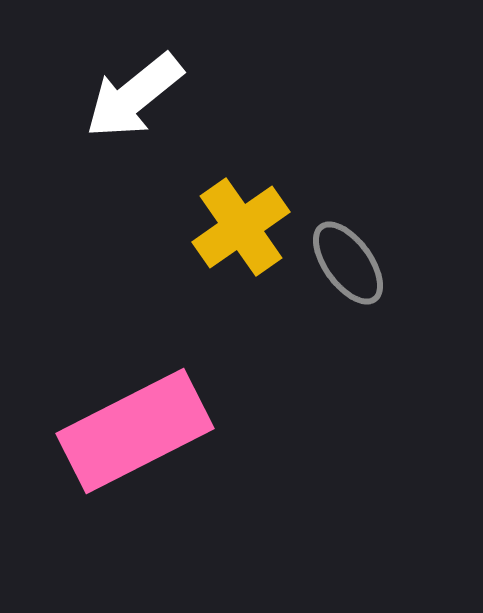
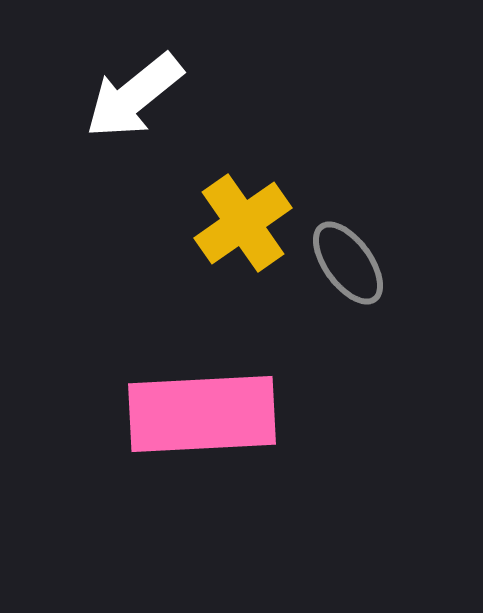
yellow cross: moved 2 px right, 4 px up
pink rectangle: moved 67 px right, 17 px up; rotated 24 degrees clockwise
